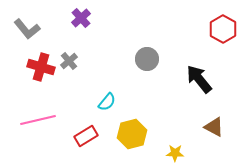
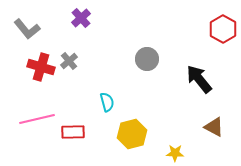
cyan semicircle: rotated 54 degrees counterclockwise
pink line: moved 1 px left, 1 px up
red rectangle: moved 13 px left, 4 px up; rotated 30 degrees clockwise
